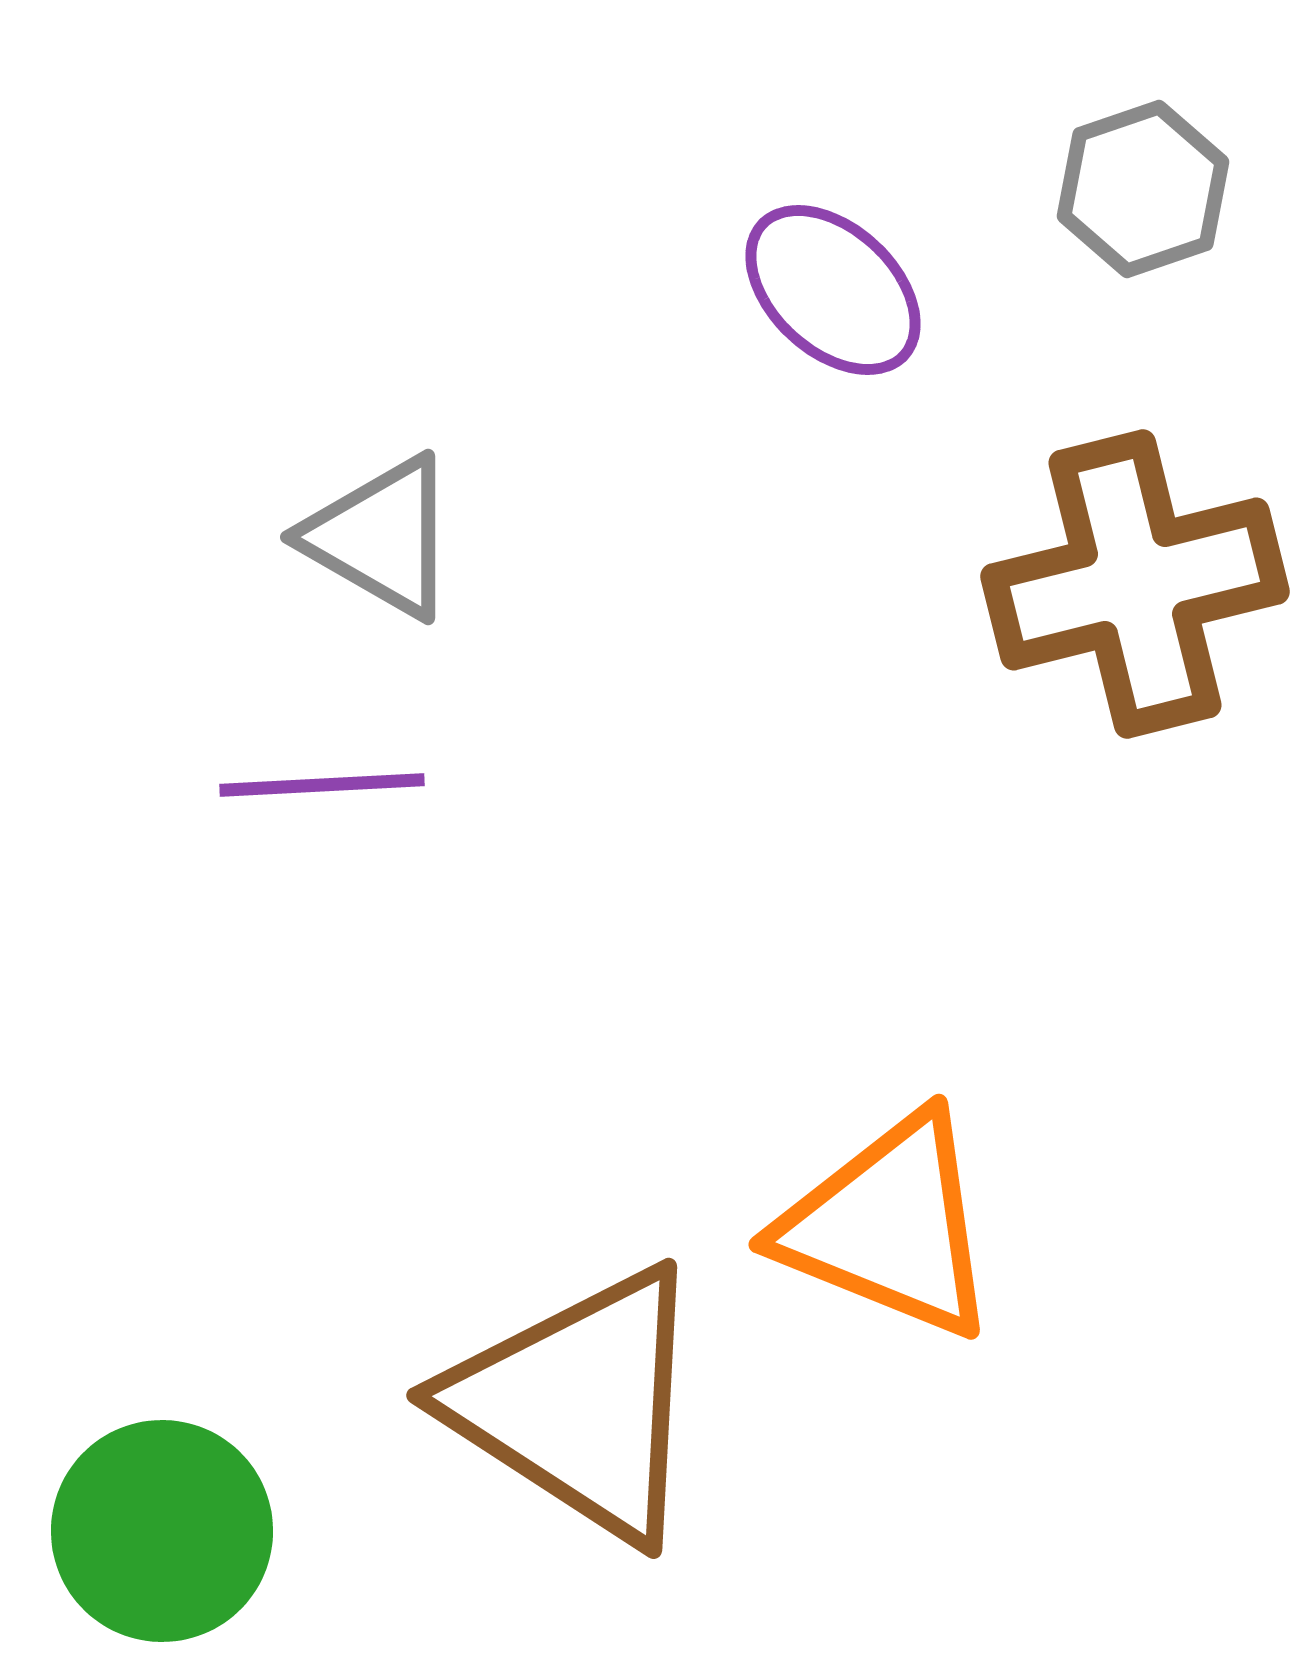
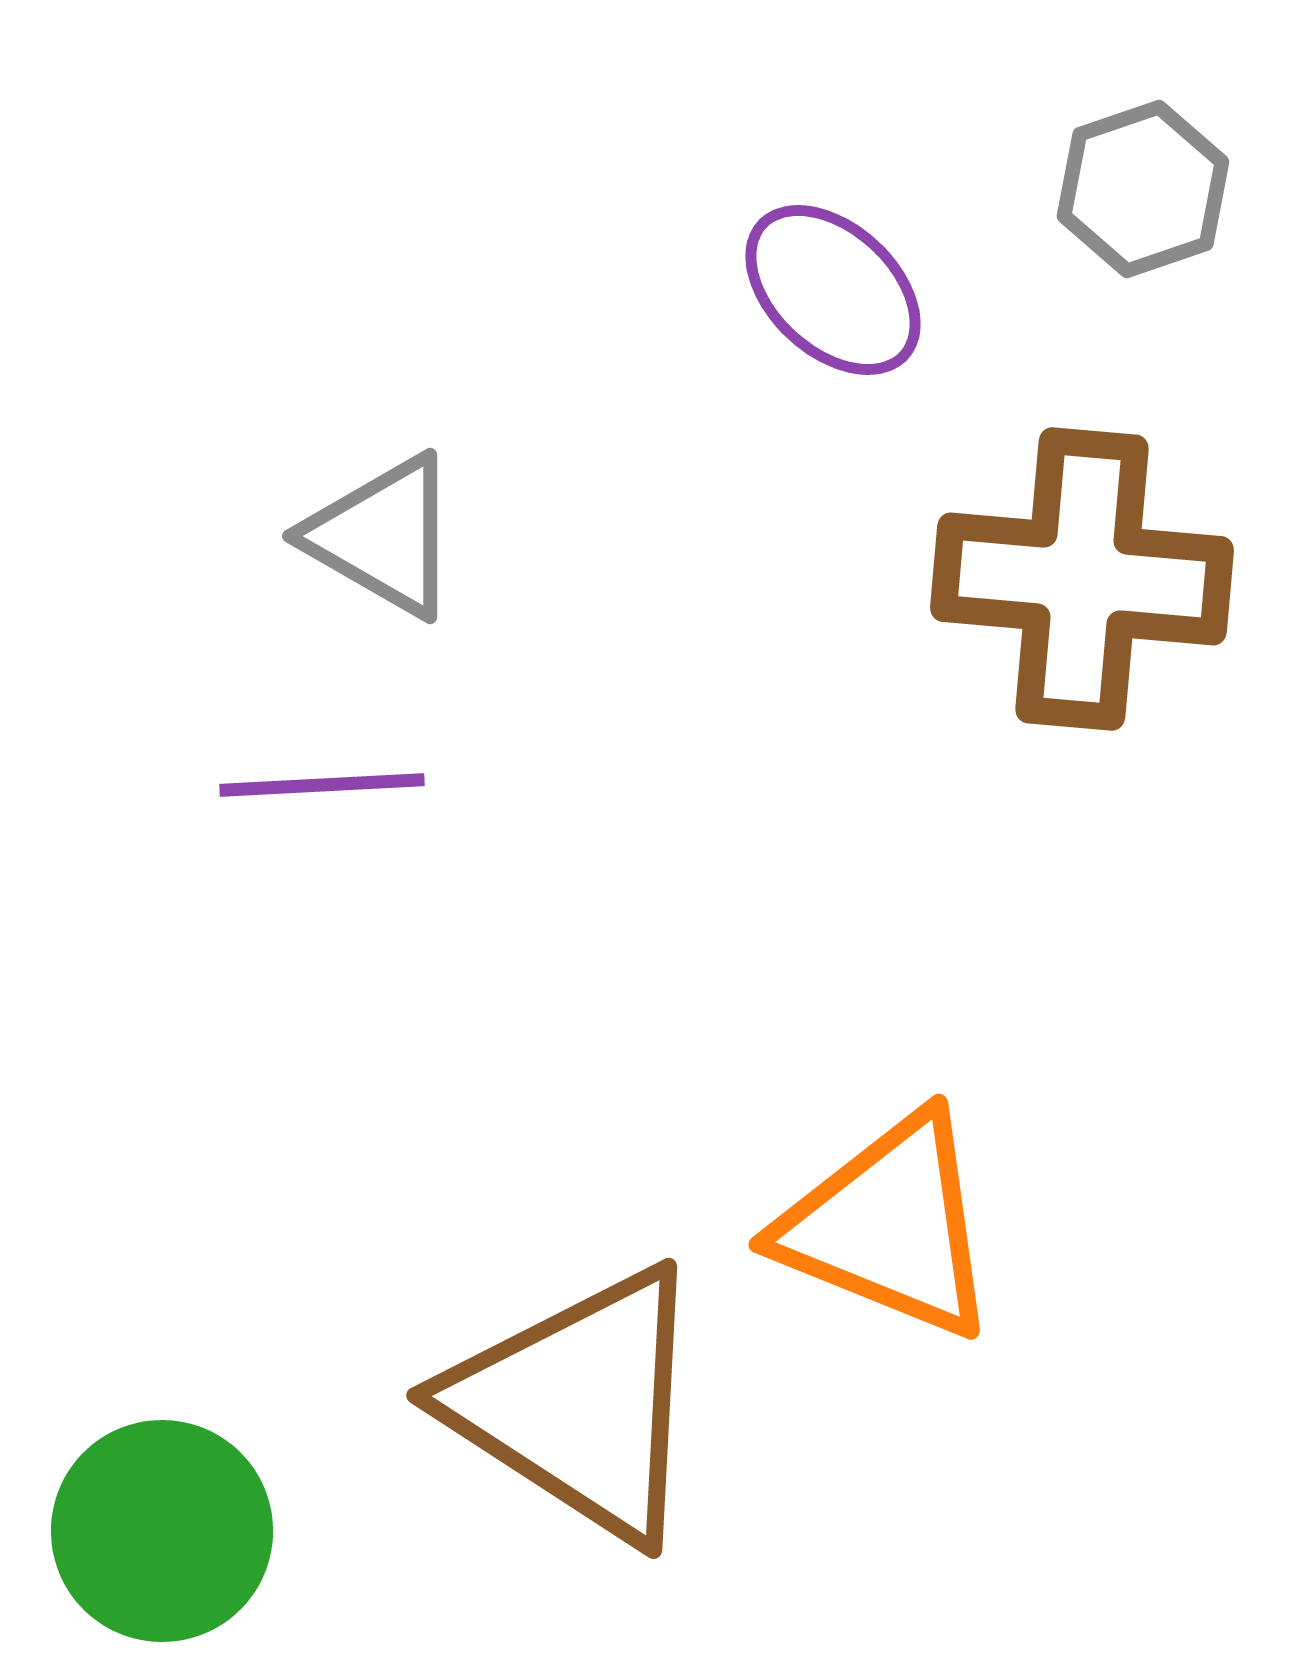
gray triangle: moved 2 px right, 1 px up
brown cross: moved 53 px left, 5 px up; rotated 19 degrees clockwise
